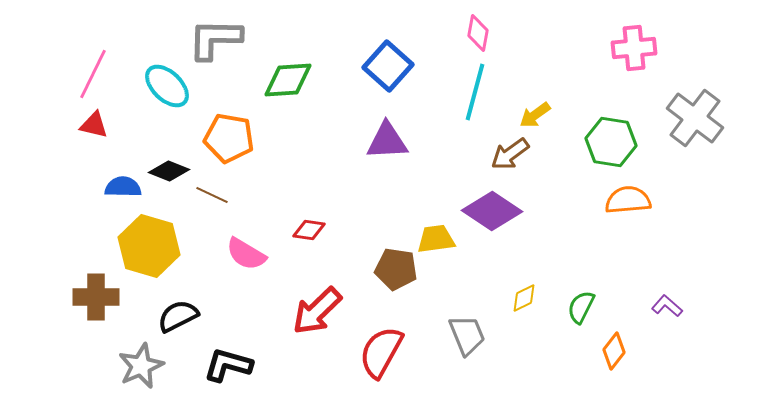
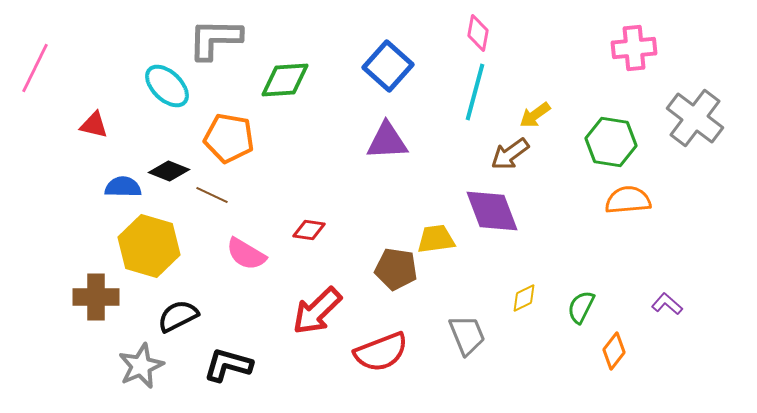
pink line: moved 58 px left, 6 px up
green diamond: moved 3 px left
purple diamond: rotated 36 degrees clockwise
purple L-shape: moved 2 px up
red semicircle: rotated 140 degrees counterclockwise
